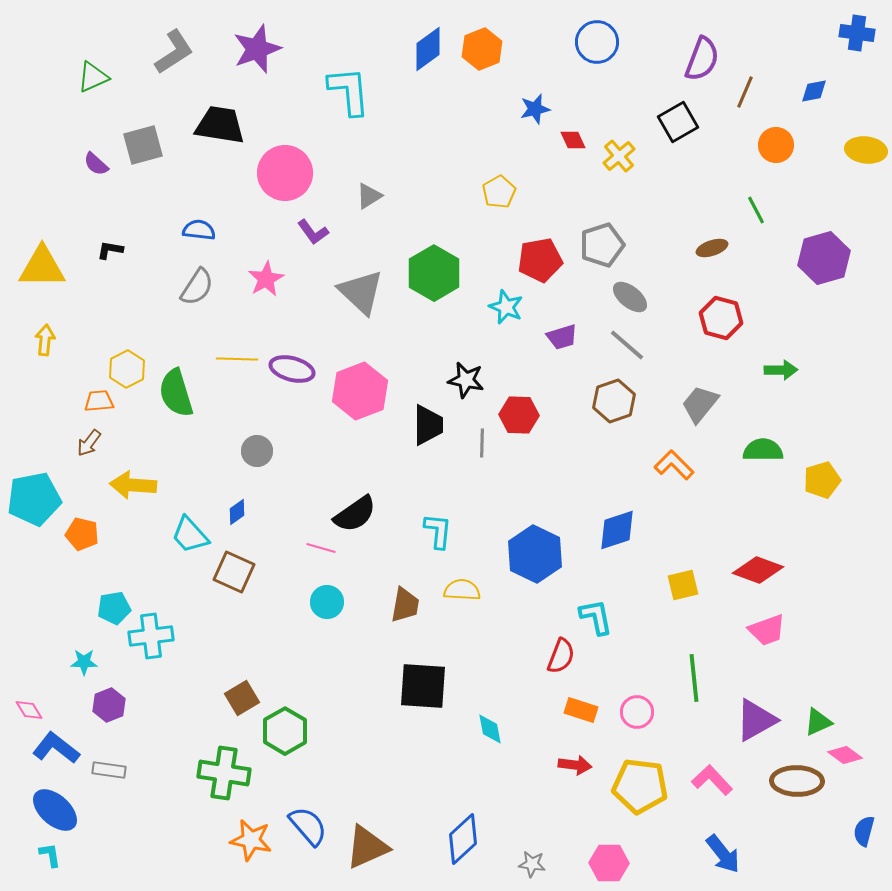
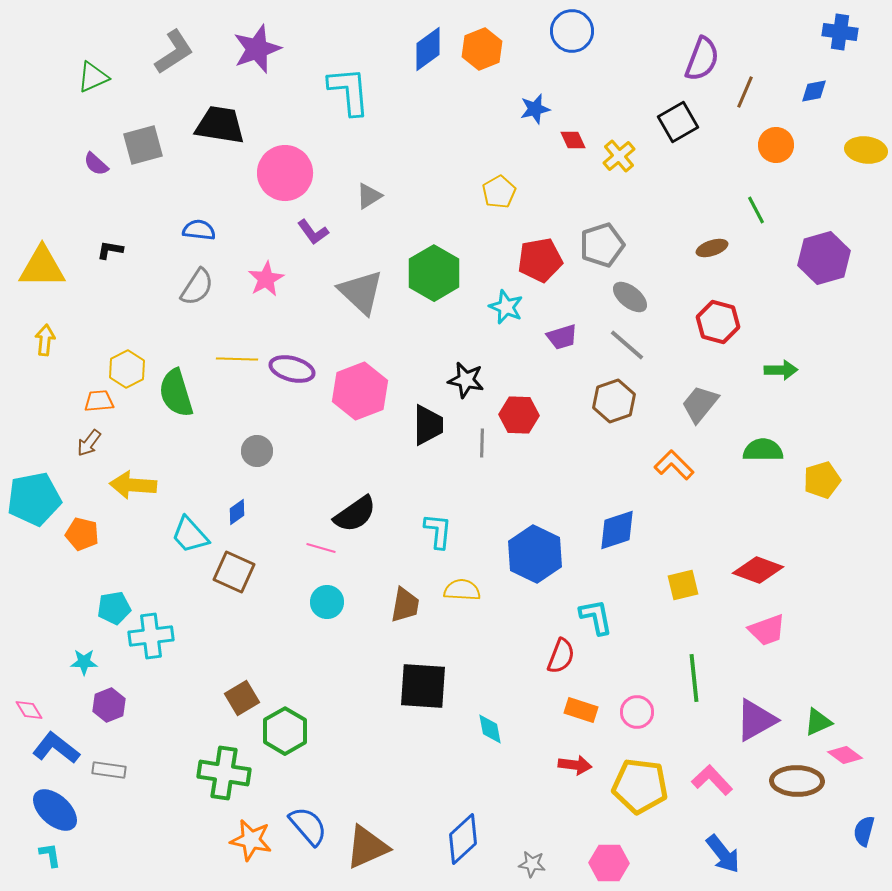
blue cross at (857, 33): moved 17 px left, 1 px up
blue circle at (597, 42): moved 25 px left, 11 px up
red hexagon at (721, 318): moved 3 px left, 4 px down
